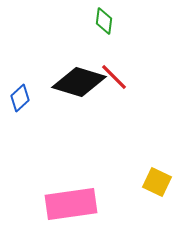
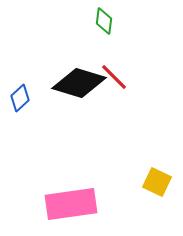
black diamond: moved 1 px down
